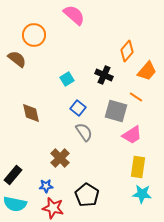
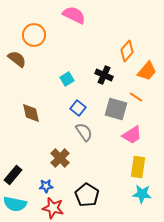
pink semicircle: rotated 15 degrees counterclockwise
gray square: moved 2 px up
